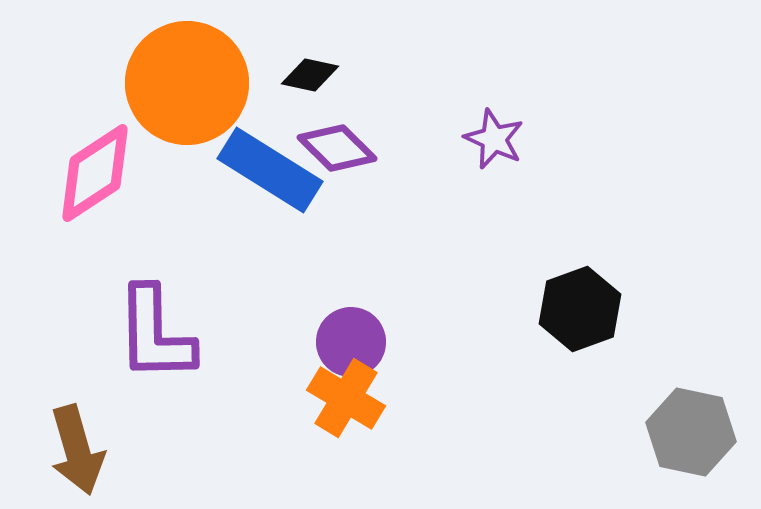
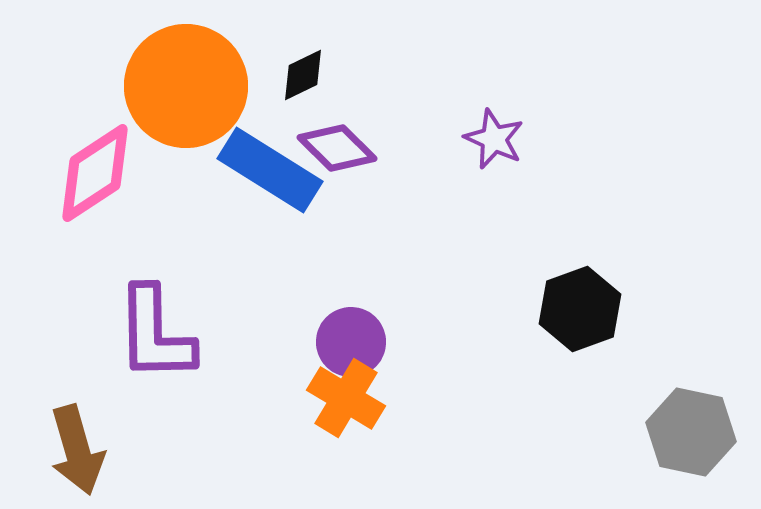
black diamond: moved 7 px left; rotated 38 degrees counterclockwise
orange circle: moved 1 px left, 3 px down
